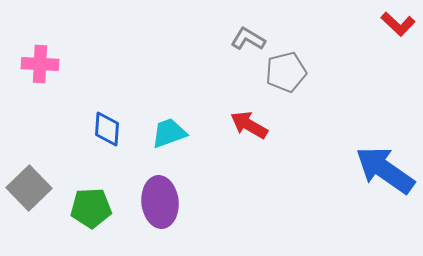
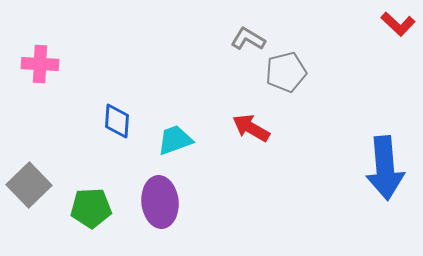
red arrow: moved 2 px right, 3 px down
blue diamond: moved 10 px right, 8 px up
cyan trapezoid: moved 6 px right, 7 px down
blue arrow: moved 2 px up; rotated 130 degrees counterclockwise
gray square: moved 3 px up
